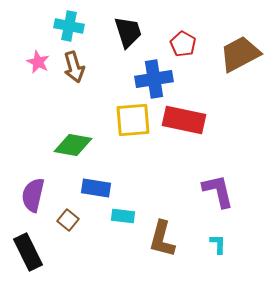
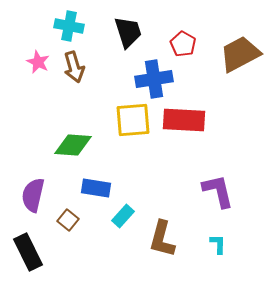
red rectangle: rotated 9 degrees counterclockwise
green diamond: rotated 6 degrees counterclockwise
cyan rectangle: rotated 55 degrees counterclockwise
